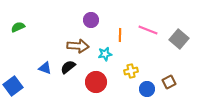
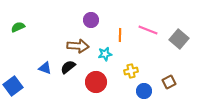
blue circle: moved 3 px left, 2 px down
